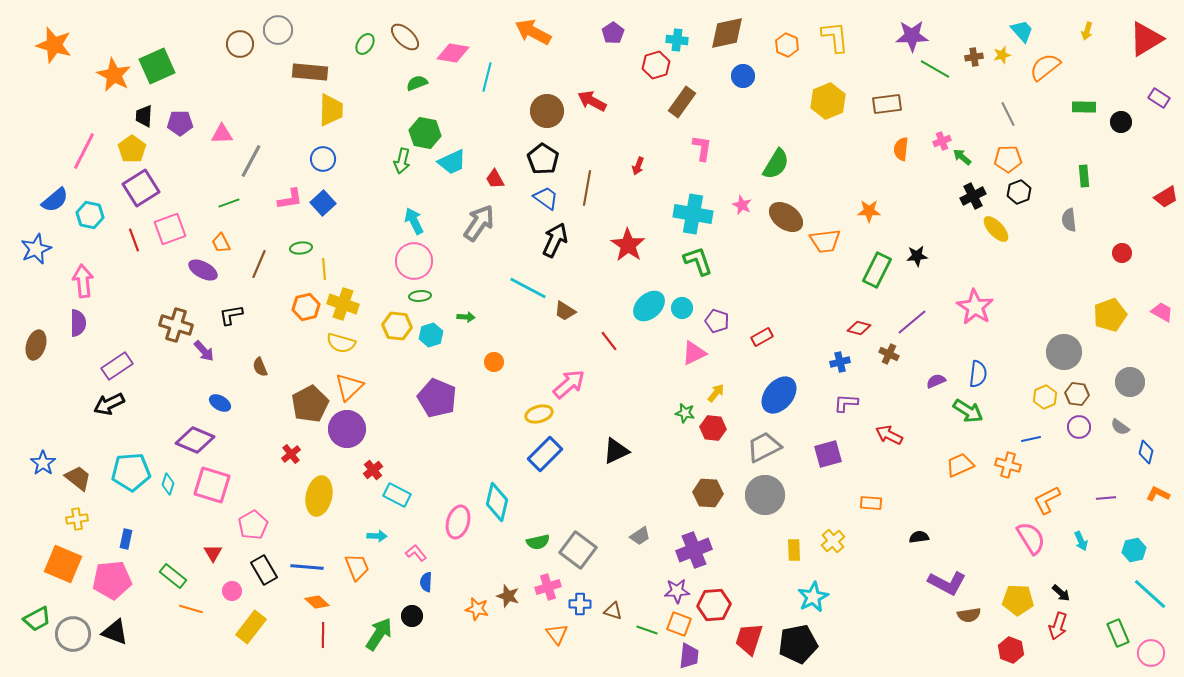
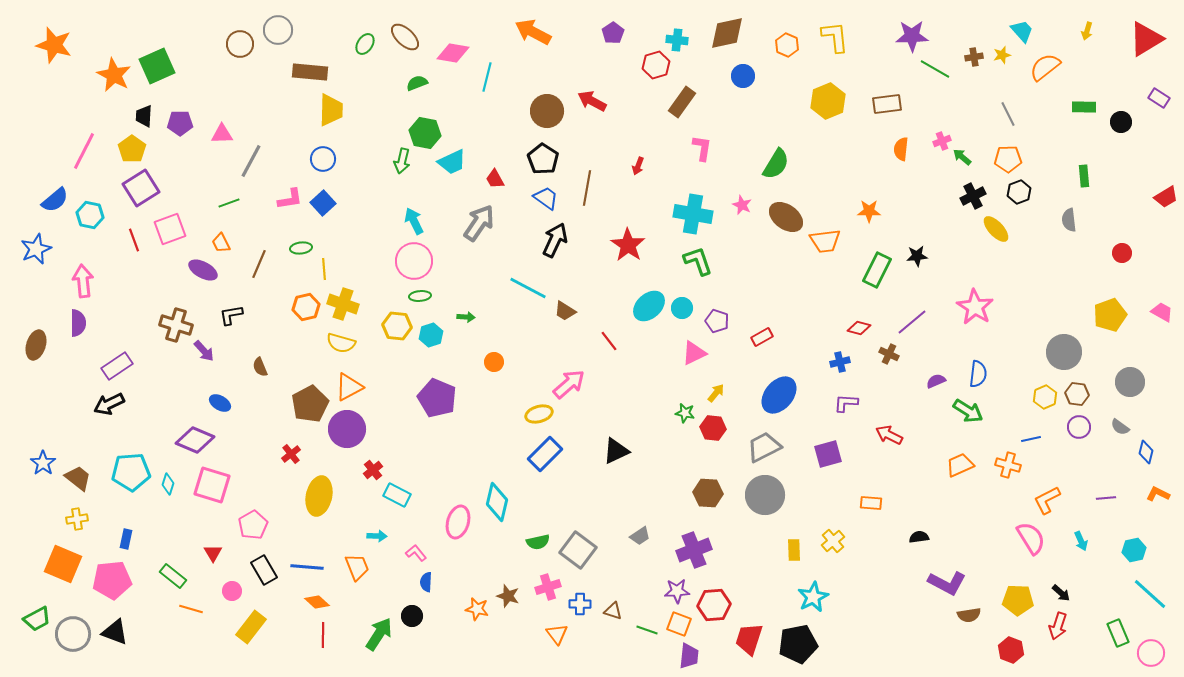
orange triangle at (349, 387): rotated 16 degrees clockwise
